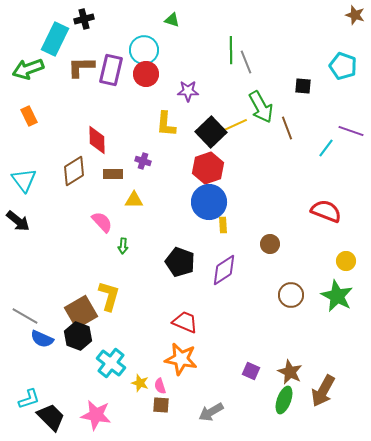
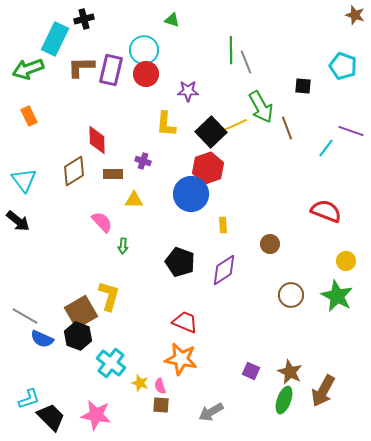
blue circle at (209, 202): moved 18 px left, 8 px up
